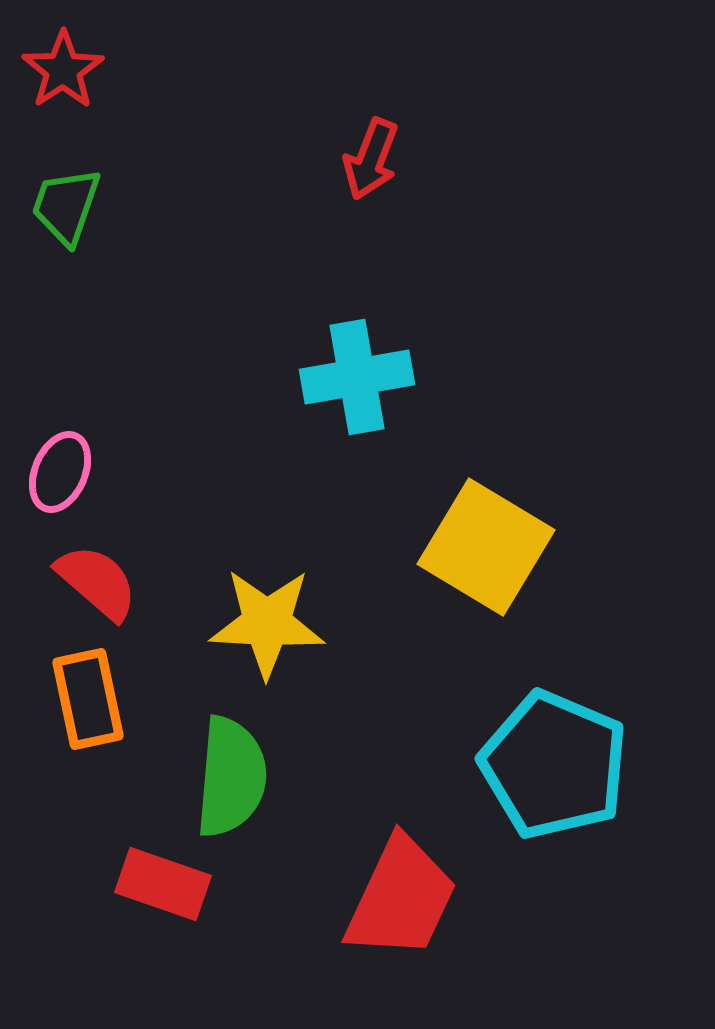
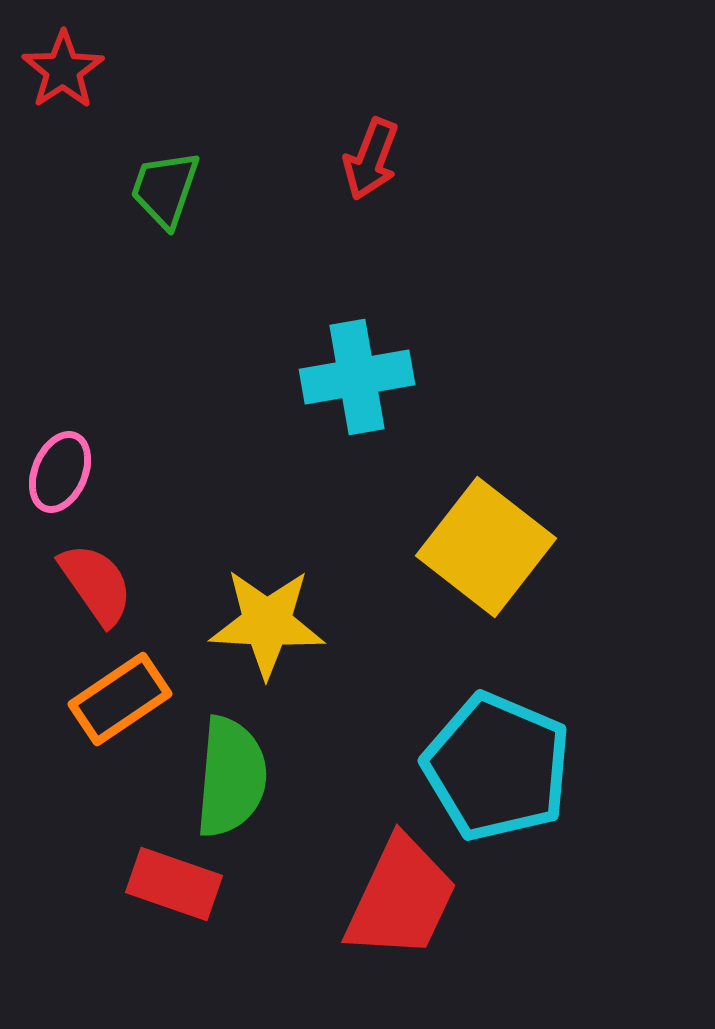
green trapezoid: moved 99 px right, 17 px up
yellow square: rotated 7 degrees clockwise
red semicircle: moved 1 px left, 2 px down; rotated 14 degrees clockwise
orange rectangle: moved 32 px right; rotated 68 degrees clockwise
cyan pentagon: moved 57 px left, 2 px down
red rectangle: moved 11 px right
